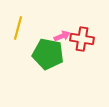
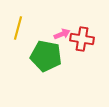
pink arrow: moved 2 px up
green pentagon: moved 2 px left, 2 px down
